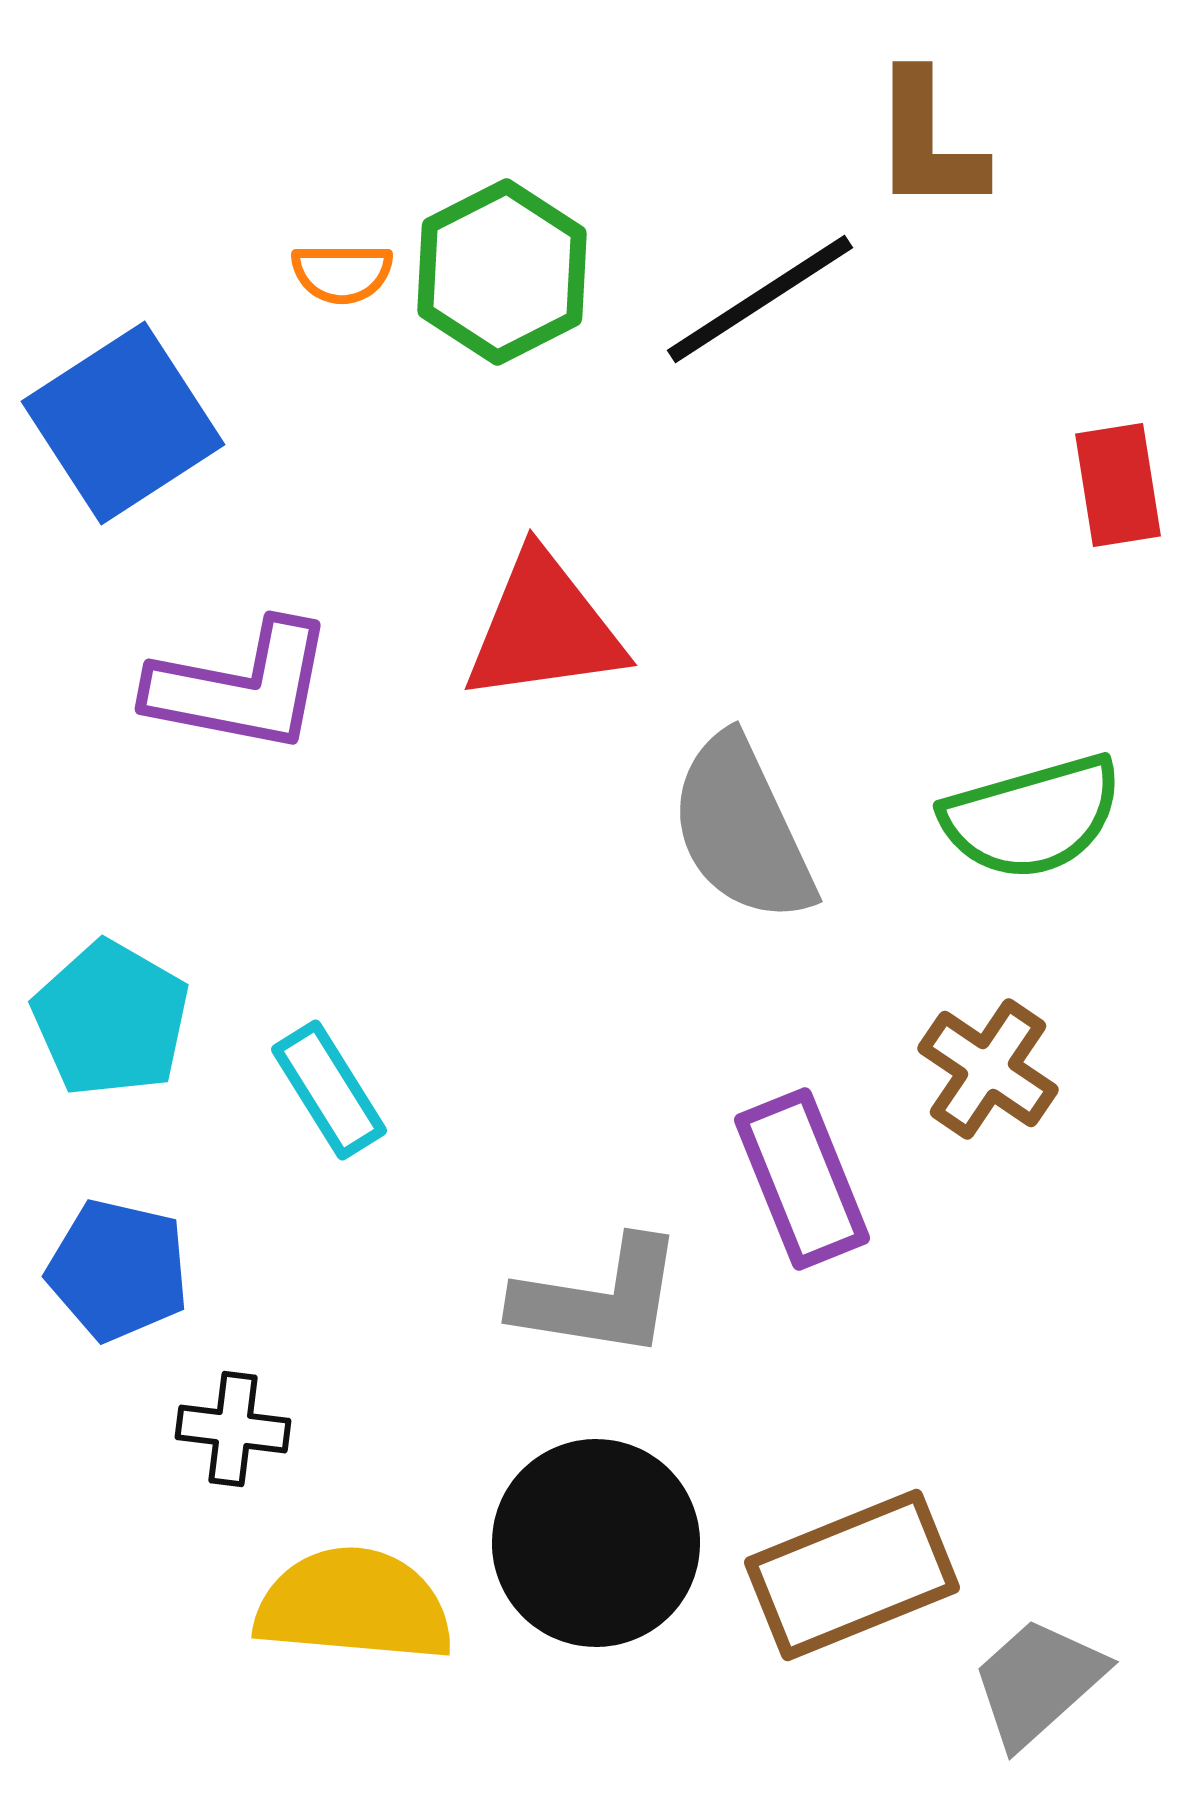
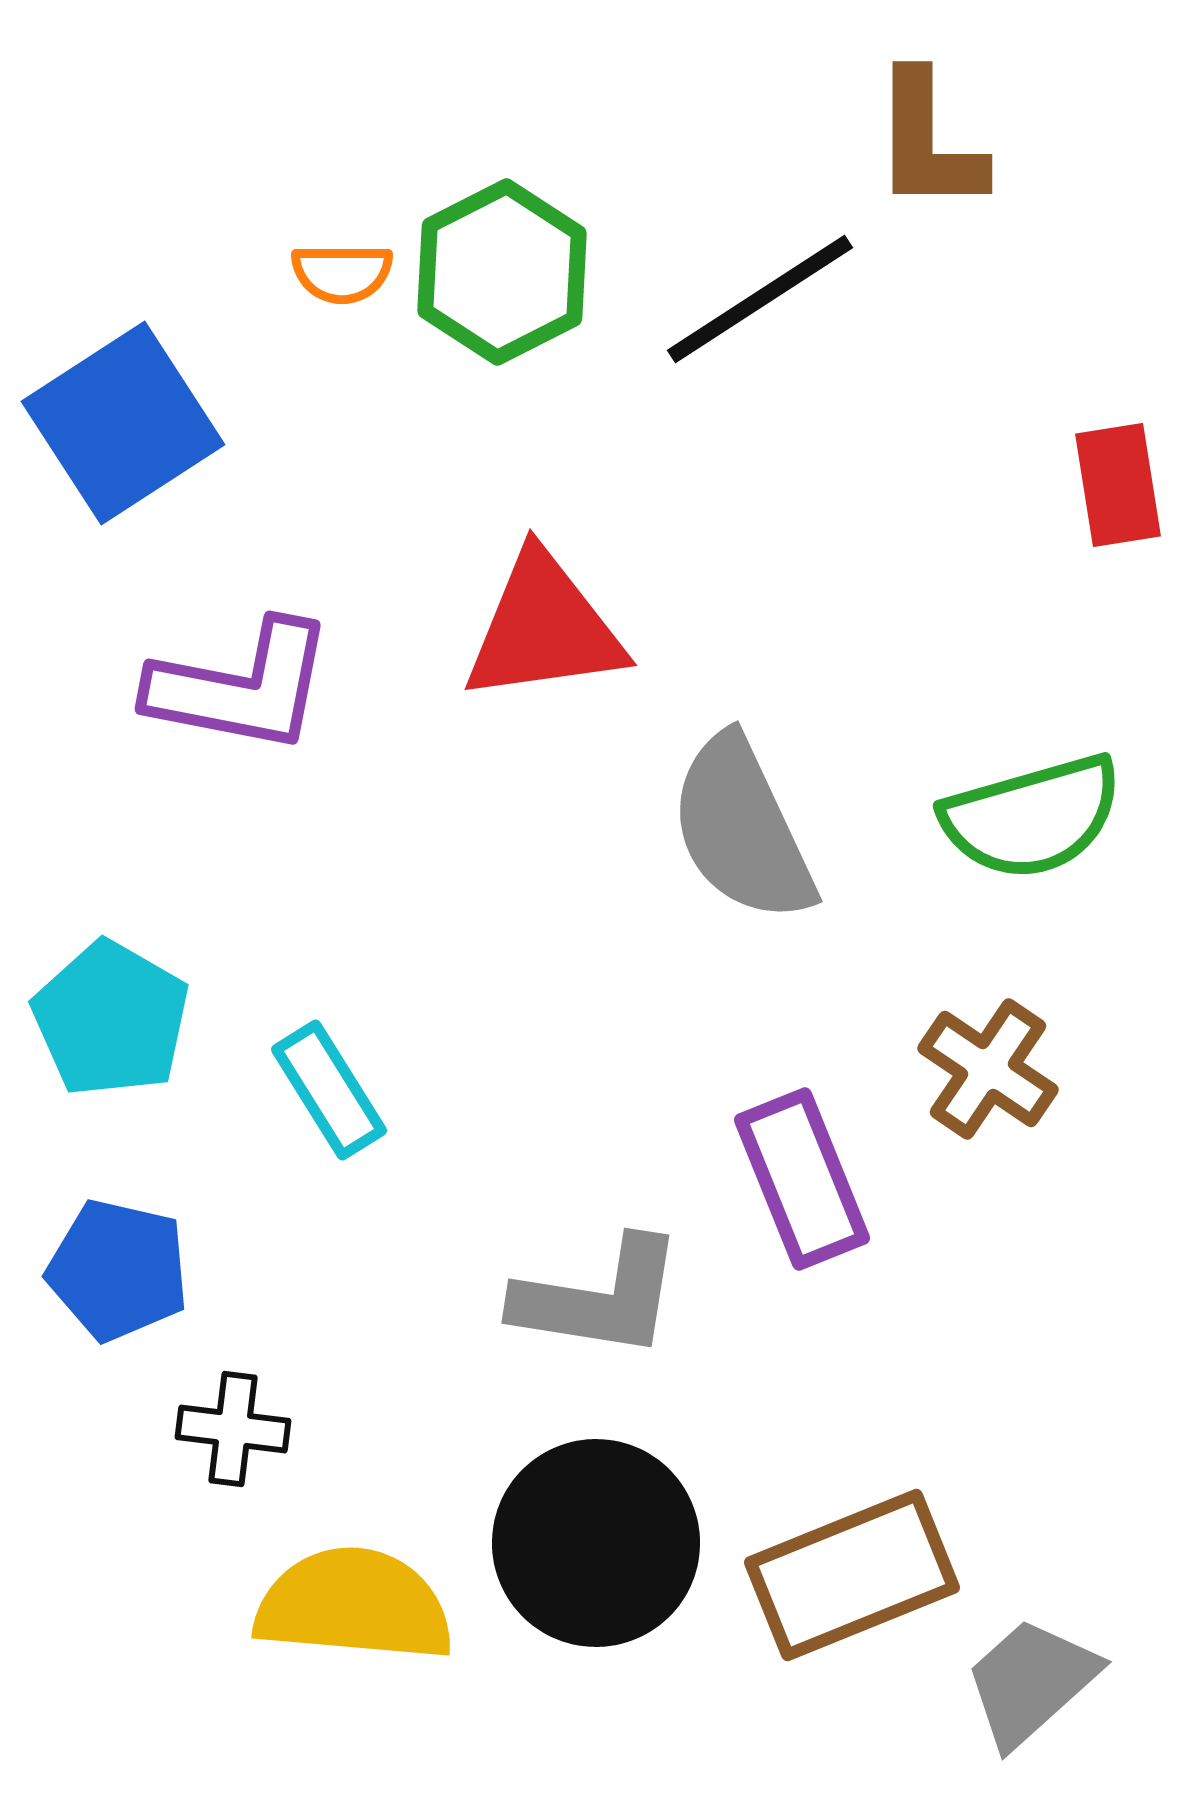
gray trapezoid: moved 7 px left
